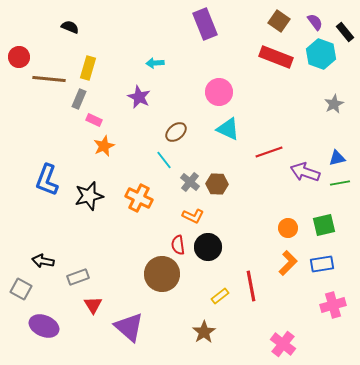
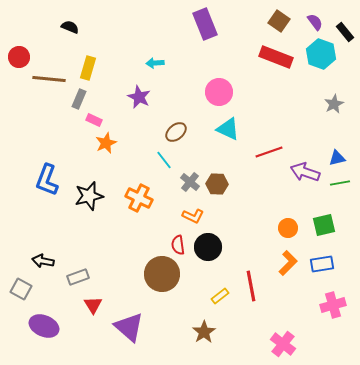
orange star at (104, 146): moved 2 px right, 3 px up
